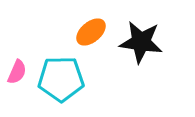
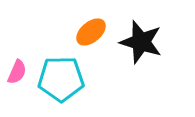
black star: rotated 9 degrees clockwise
